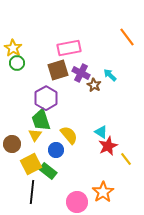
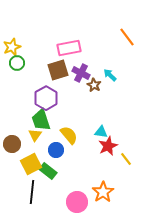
yellow star: moved 1 px left, 1 px up; rotated 18 degrees clockwise
cyan triangle: rotated 24 degrees counterclockwise
